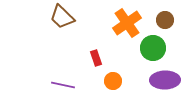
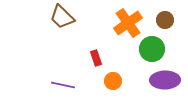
orange cross: moved 1 px right
green circle: moved 1 px left, 1 px down
